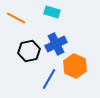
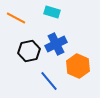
orange hexagon: moved 3 px right
blue line: moved 2 px down; rotated 70 degrees counterclockwise
